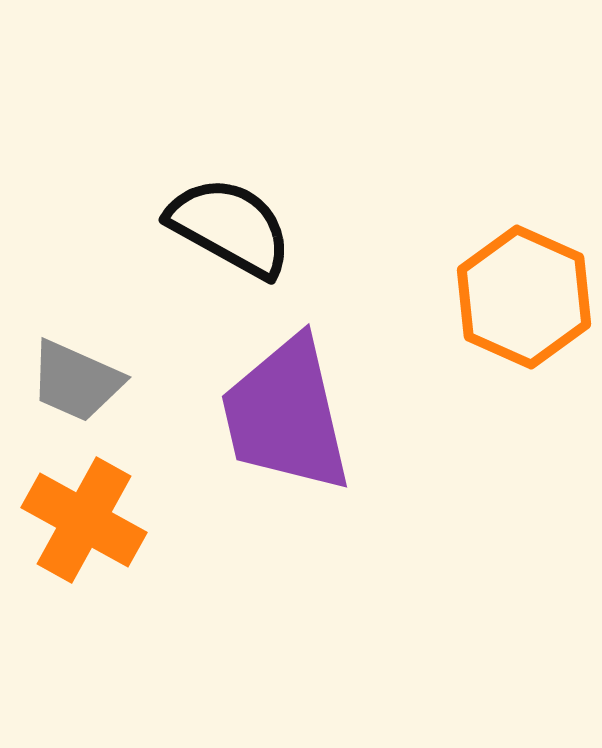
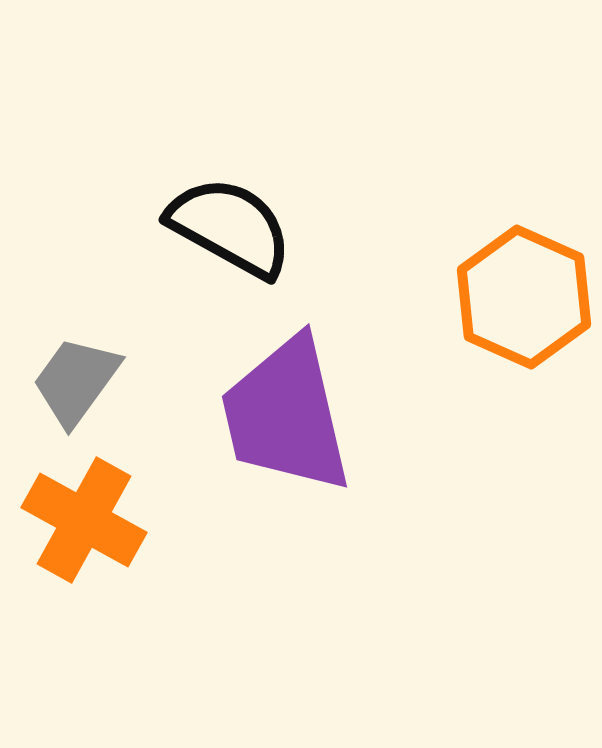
gray trapezoid: rotated 102 degrees clockwise
